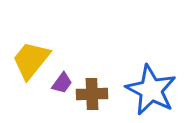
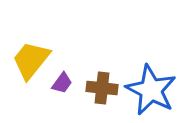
brown cross: moved 10 px right, 6 px up; rotated 8 degrees clockwise
